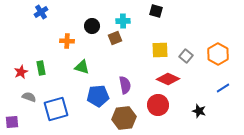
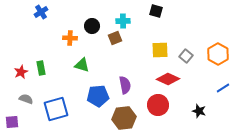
orange cross: moved 3 px right, 3 px up
green triangle: moved 2 px up
gray semicircle: moved 3 px left, 2 px down
